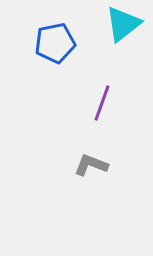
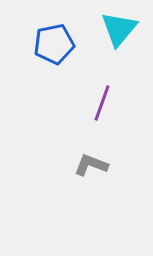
cyan triangle: moved 4 px left, 5 px down; rotated 12 degrees counterclockwise
blue pentagon: moved 1 px left, 1 px down
